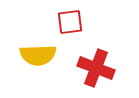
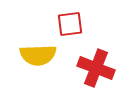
red square: moved 2 px down
